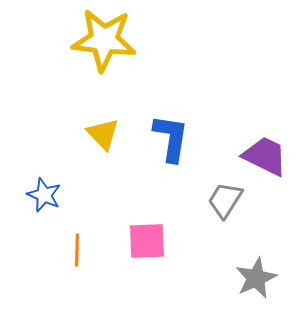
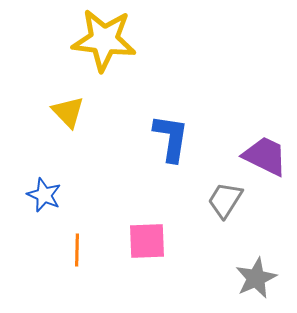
yellow triangle: moved 35 px left, 22 px up
